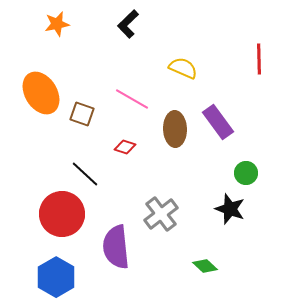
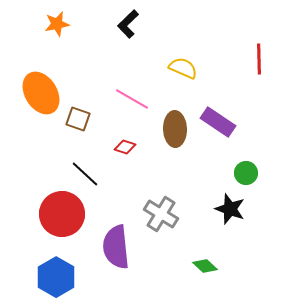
brown square: moved 4 px left, 5 px down
purple rectangle: rotated 20 degrees counterclockwise
gray cross: rotated 20 degrees counterclockwise
